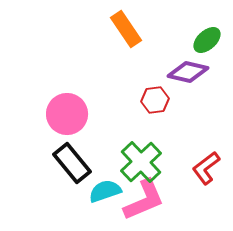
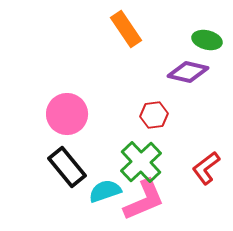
green ellipse: rotated 56 degrees clockwise
red hexagon: moved 1 px left, 15 px down
black rectangle: moved 5 px left, 4 px down
